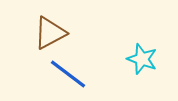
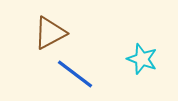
blue line: moved 7 px right
